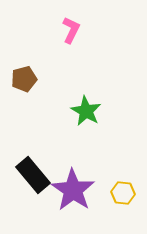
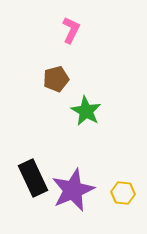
brown pentagon: moved 32 px right
black rectangle: moved 3 px down; rotated 15 degrees clockwise
purple star: rotated 15 degrees clockwise
